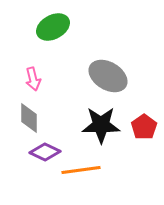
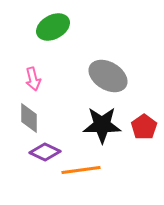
black star: moved 1 px right
